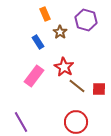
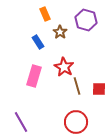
pink rectangle: rotated 20 degrees counterclockwise
brown line: rotated 36 degrees clockwise
